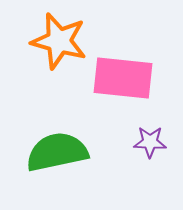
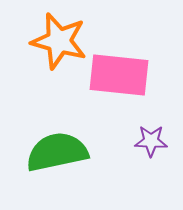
pink rectangle: moved 4 px left, 3 px up
purple star: moved 1 px right, 1 px up
